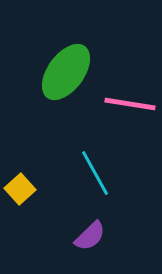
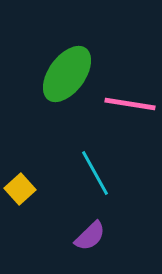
green ellipse: moved 1 px right, 2 px down
